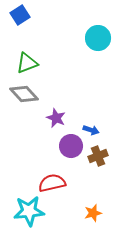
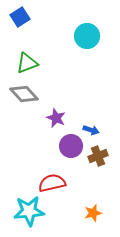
blue square: moved 2 px down
cyan circle: moved 11 px left, 2 px up
